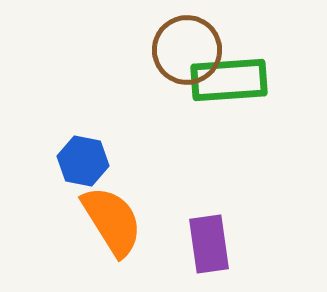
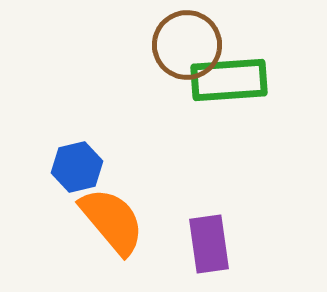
brown circle: moved 5 px up
blue hexagon: moved 6 px left, 6 px down; rotated 24 degrees counterclockwise
orange semicircle: rotated 8 degrees counterclockwise
